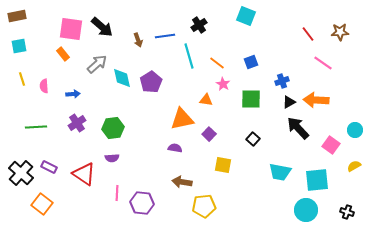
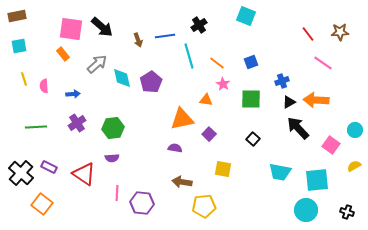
yellow line at (22, 79): moved 2 px right
yellow square at (223, 165): moved 4 px down
